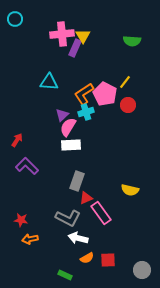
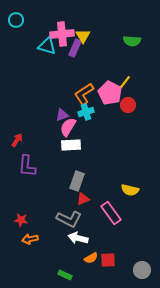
cyan circle: moved 1 px right, 1 px down
cyan triangle: moved 2 px left, 36 px up; rotated 12 degrees clockwise
pink pentagon: moved 5 px right, 1 px up
purple triangle: rotated 24 degrees clockwise
purple L-shape: rotated 130 degrees counterclockwise
red triangle: moved 3 px left, 1 px down
pink rectangle: moved 10 px right
gray L-shape: moved 1 px right, 1 px down
orange semicircle: moved 4 px right
